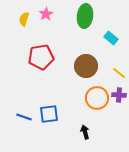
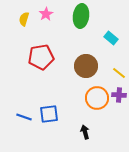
green ellipse: moved 4 px left
